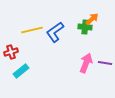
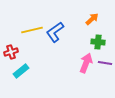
green cross: moved 13 px right, 15 px down
